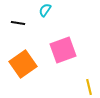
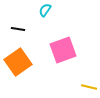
black line: moved 6 px down
orange square: moved 5 px left, 2 px up
yellow line: rotated 63 degrees counterclockwise
